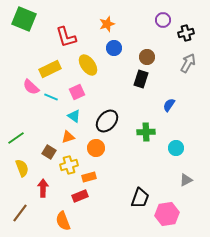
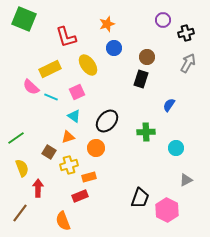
red arrow: moved 5 px left
pink hexagon: moved 4 px up; rotated 25 degrees counterclockwise
